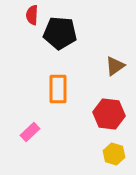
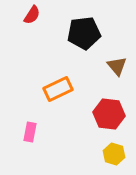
red semicircle: rotated 150 degrees counterclockwise
black pentagon: moved 24 px right; rotated 12 degrees counterclockwise
brown triangle: moved 2 px right; rotated 35 degrees counterclockwise
orange rectangle: rotated 64 degrees clockwise
pink rectangle: rotated 36 degrees counterclockwise
